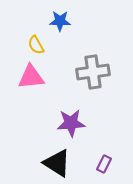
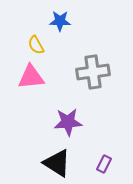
purple star: moved 3 px left, 1 px up
